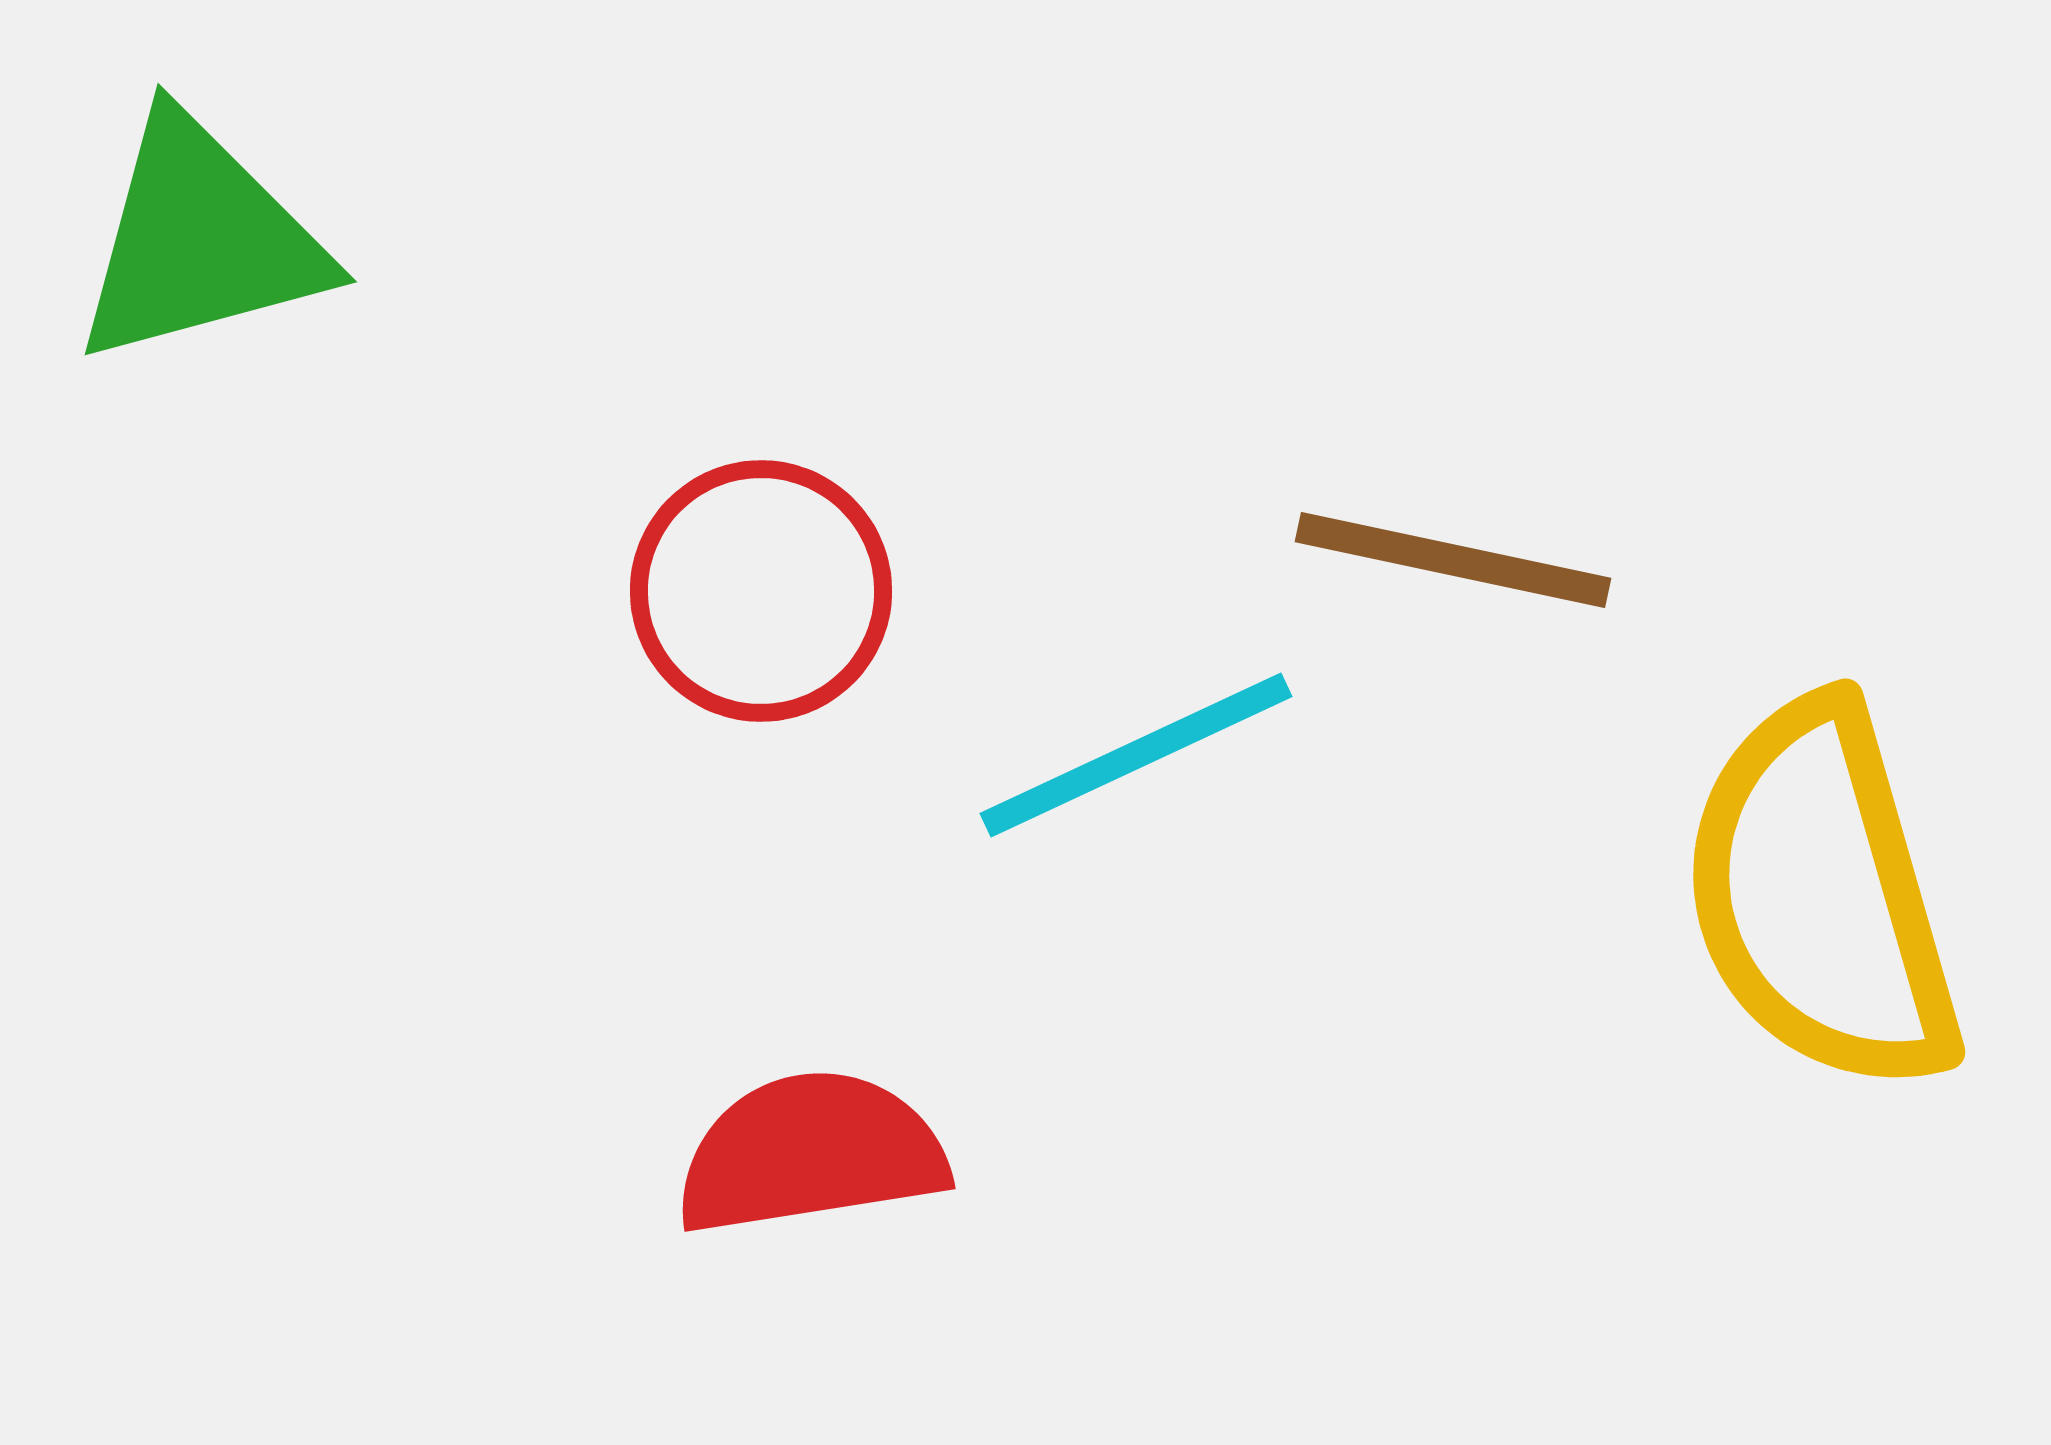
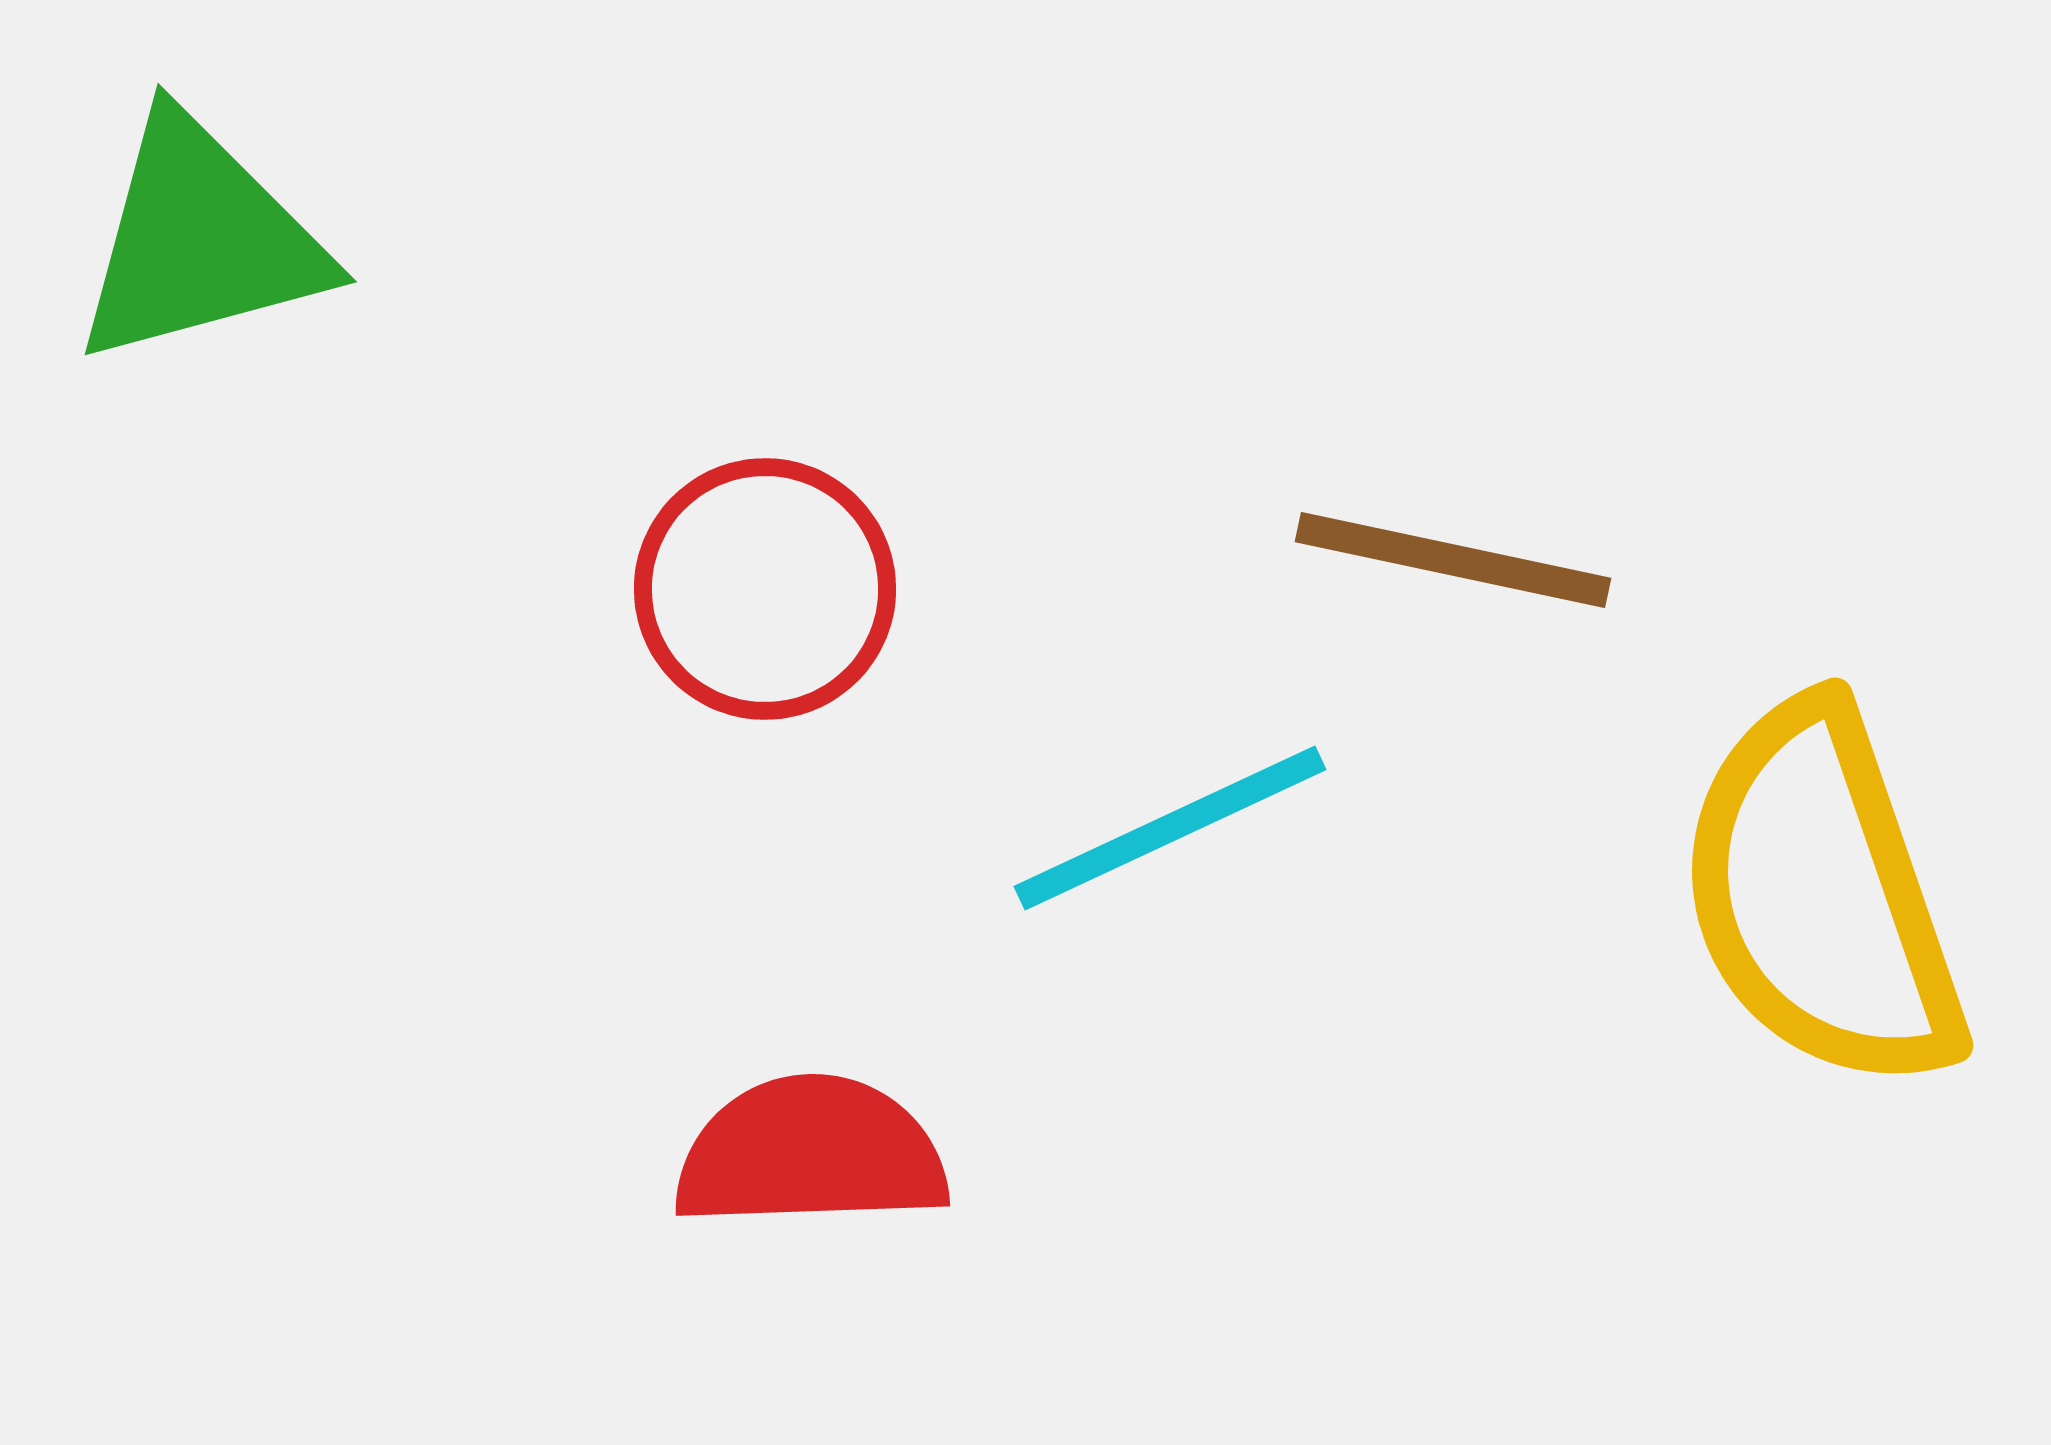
red circle: moved 4 px right, 2 px up
cyan line: moved 34 px right, 73 px down
yellow semicircle: rotated 3 degrees counterclockwise
red semicircle: rotated 7 degrees clockwise
